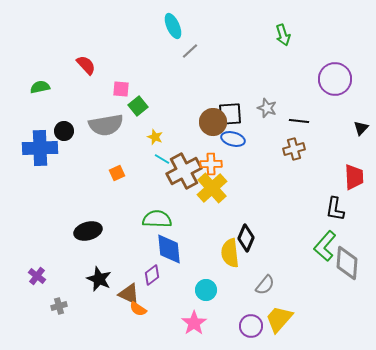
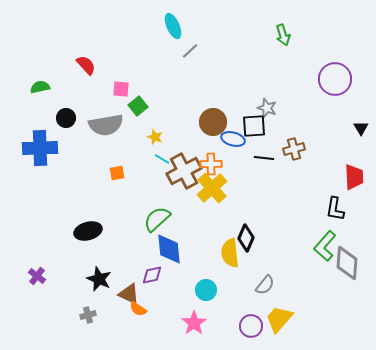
black square at (230, 114): moved 24 px right, 12 px down
black line at (299, 121): moved 35 px left, 37 px down
black triangle at (361, 128): rotated 14 degrees counterclockwise
black circle at (64, 131): moved 2 px right, 13 px up
orange square at (117, 173): rotated 14 degrees clockwise
green semicircle at (157, 219): rotated 44 degrees counterclockwise
purple diamond at (152, 275): rotated 25 degrees clockwise
gray cross at (59, 306): moved 29 px right, 9 px down
